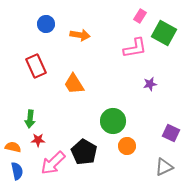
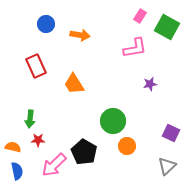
green square: moved 3 px right, 6 px up
pink arrow: moved 1 px right, 2 px down
gray triangle: moved 3 px right, 1 px up; rotated 18 degrees counterclockwise
